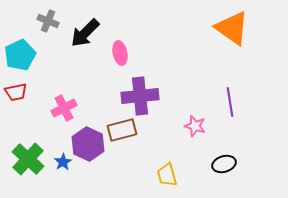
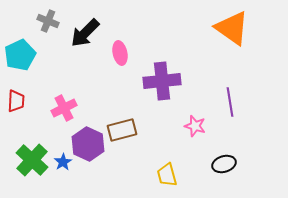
red trapezoid: moved 9 px down; rotated 75 degrees counterclockwise
purple cross: moved 22 px right, 15 px up
green cross: moved 4 px right, 1 px down
